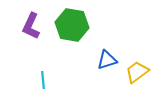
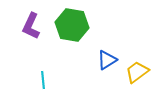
blue triangle: rotated 15 degrees counterclockwise
